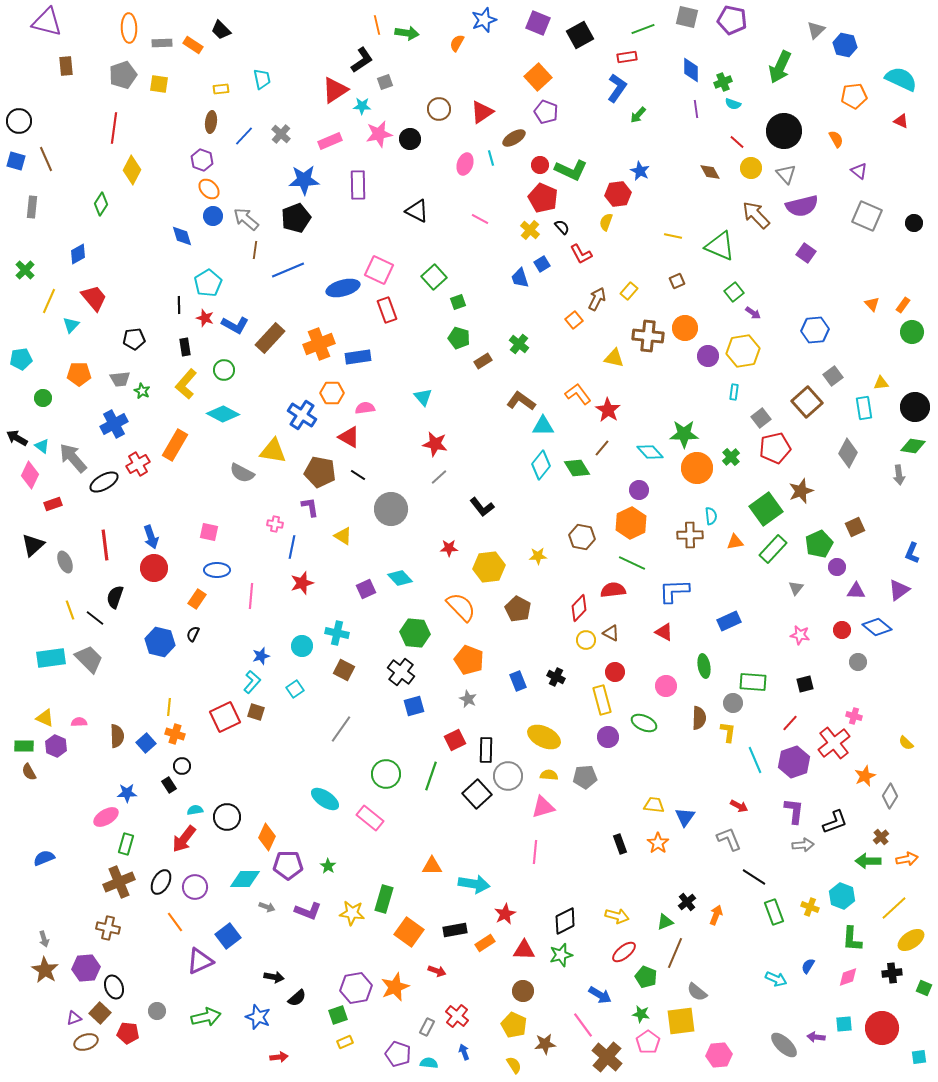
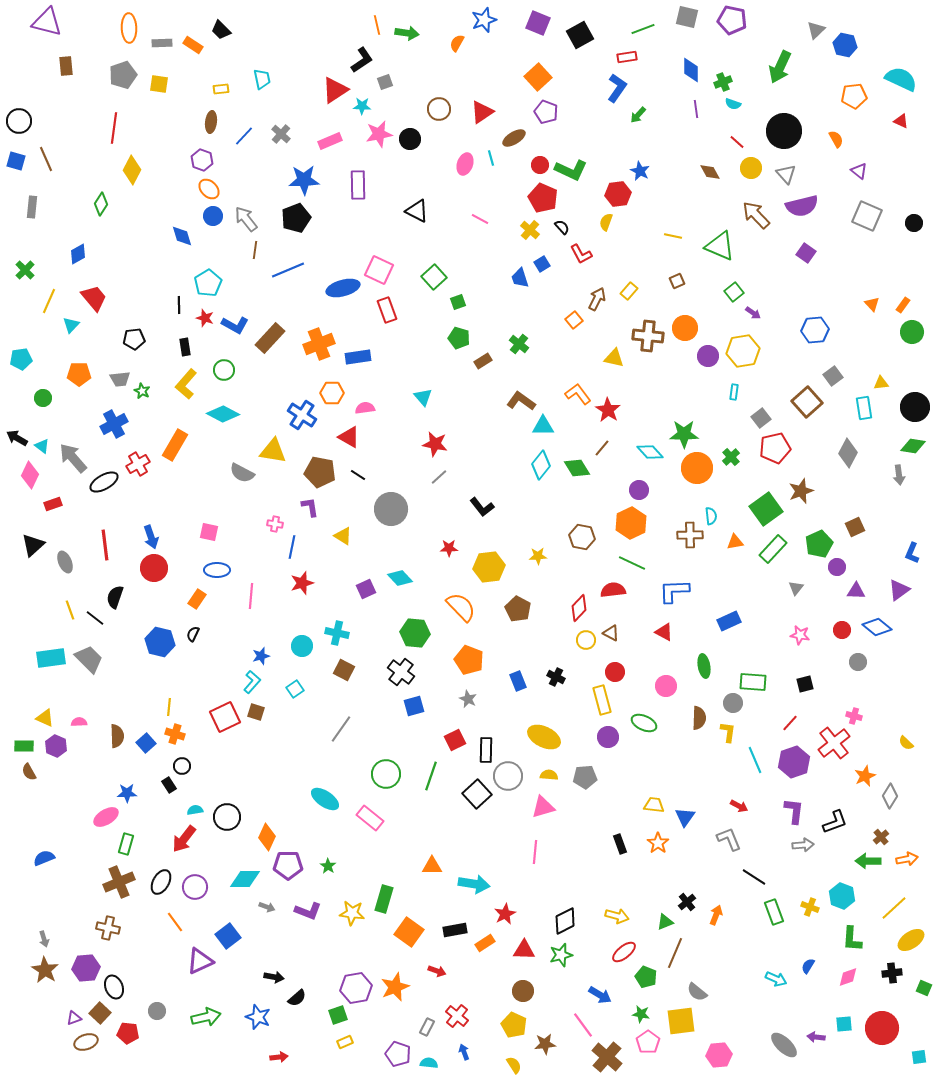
gray arrow at (246, 219): rotated 12 degrees clockwise
